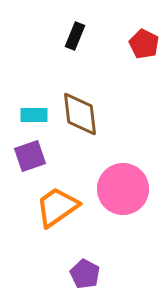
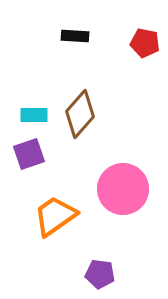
black rectangle: rotated 72 degrees clockwise
red pentagon: moved 1 px right, 1 px up; rotated 16 degrees counterclockwise
brown diamond: rotated 48 degrees clockwise
purple square: moved 1 px left, 2 px up
orange trapezoid: moved 2 px left, 9 px down
purple pentagon: moved 15 px right; rotated 20 degrees counterclockwise
